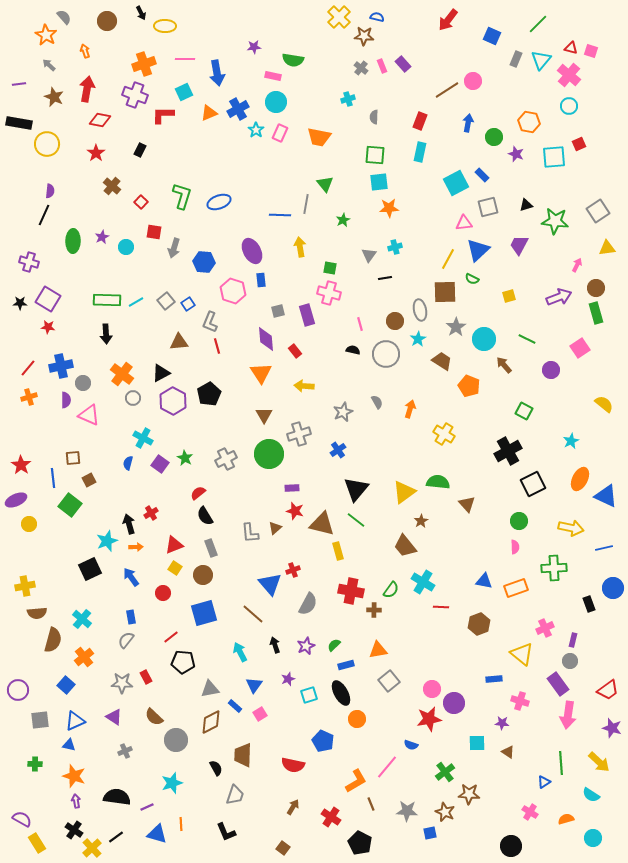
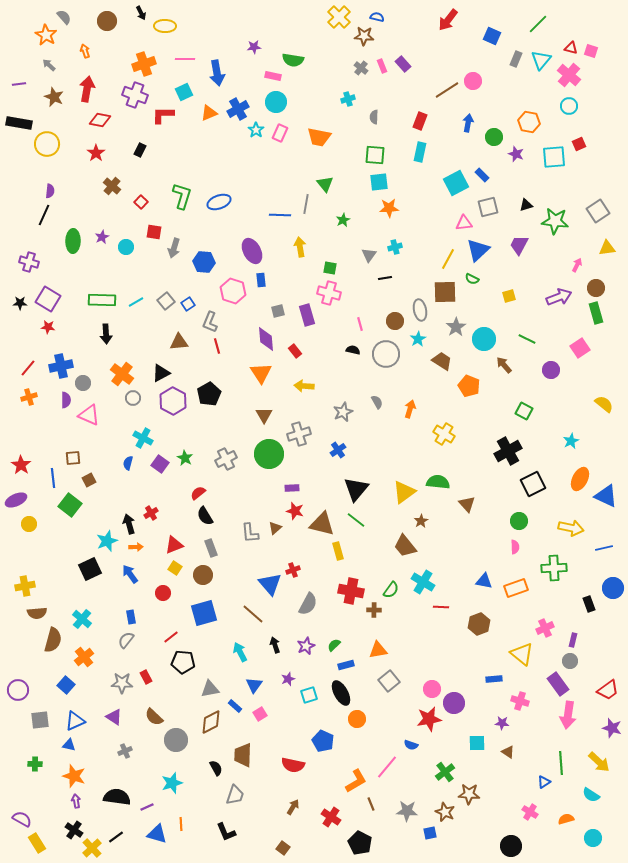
green rectangle at (107, 300): moved 5 px left
blue arrow at (131, 577): moved 1 px left, 3 px up
